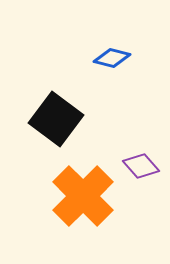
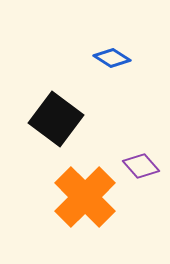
blue diamond: rotated 18 degrees clockwise
orange cross: moved 2 px right, 1 px down
